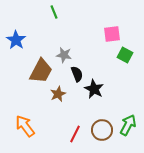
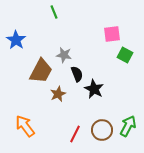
green arrow: moved 1 px down
